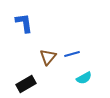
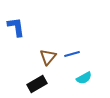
blue L-shape: moved 8 px left, 4 px down
black rectangle: moved 11 px right
